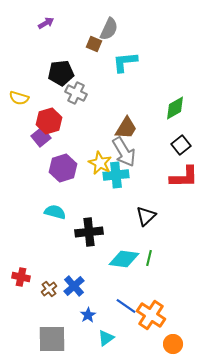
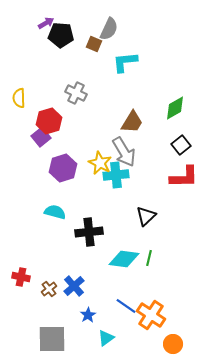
black pentagon: moved 38 px up; rotated 10 degrees clockwise
yellow semicircle: rotated 72 degrees clockwise
brown trapezoid: moved 6 px right, 6 px up
